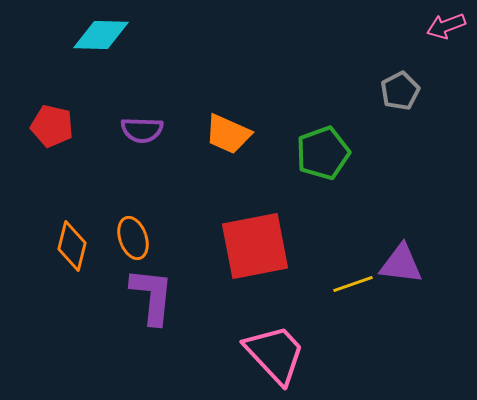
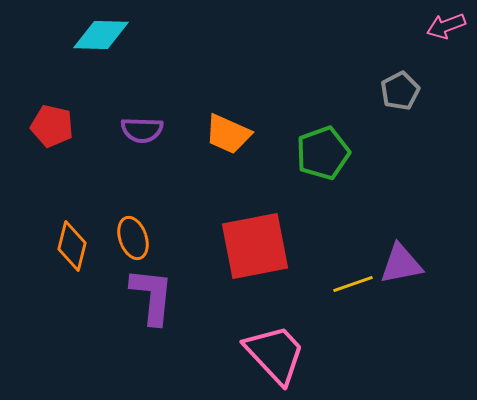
purple triangle: rotated 18 degrees counterclockwise
